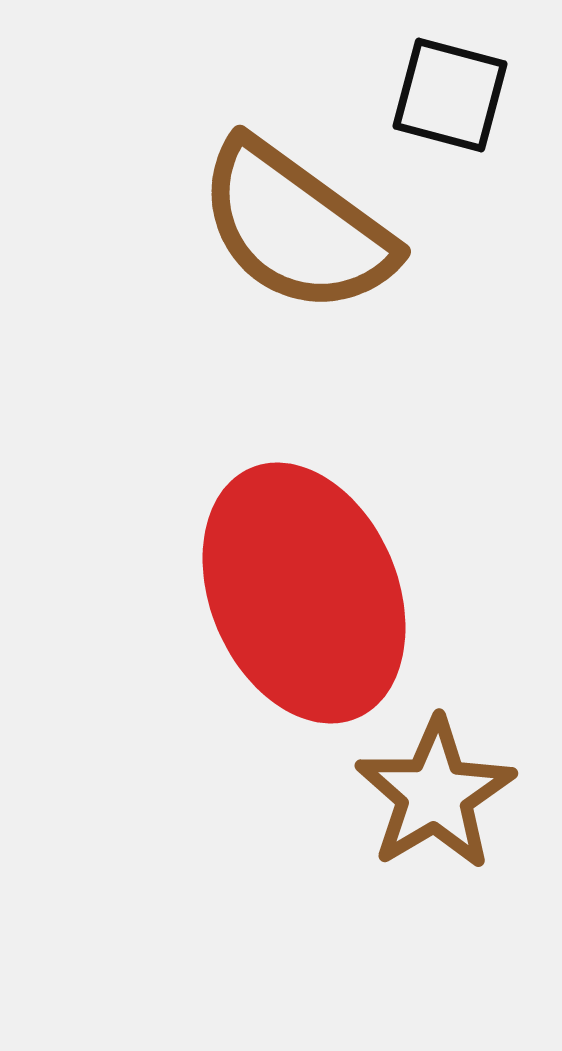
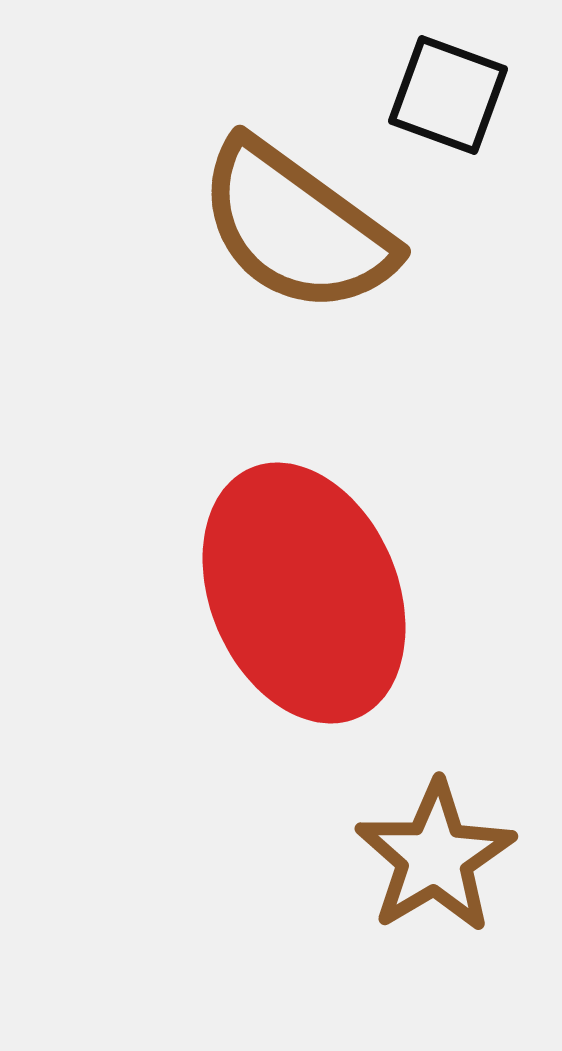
black square: moved 2 px left; rotated 5 degrees clockwise
brown star: moved 63 px down
